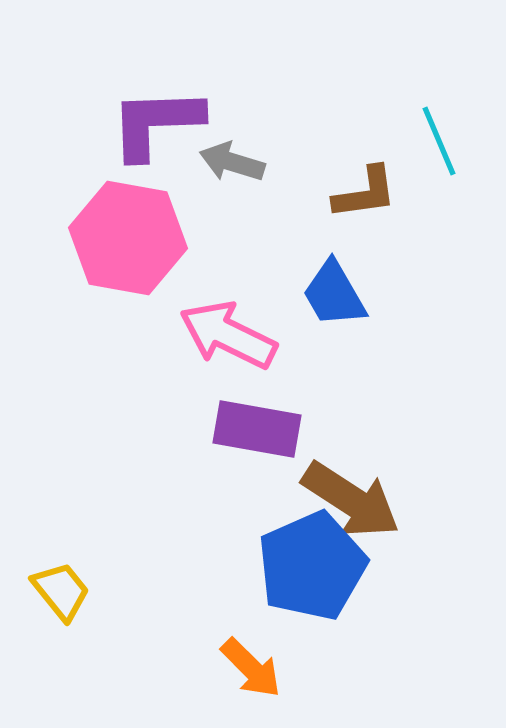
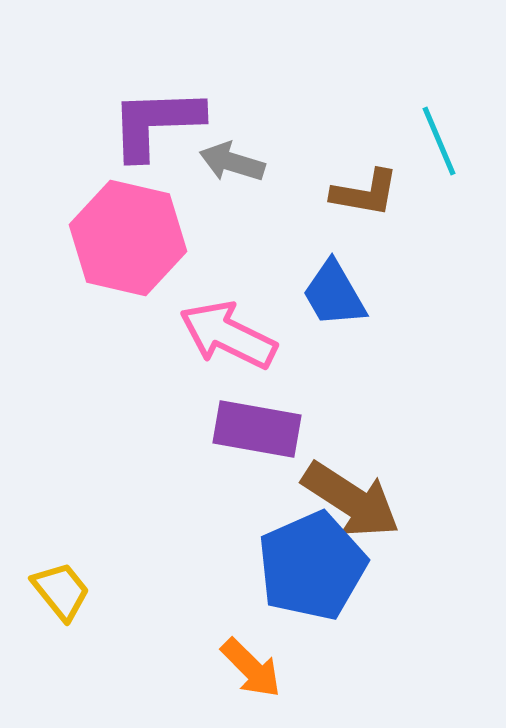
brown L-shape: rotated 18 degrees clockwise
pink hexagon: rotated 3 degrees clockwise
